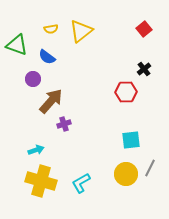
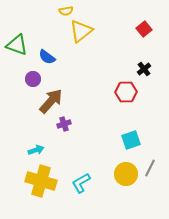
yellow semicircle: moved 15 px right, 18 px up
cyan square: rotated 12 degrees counterclockwise
